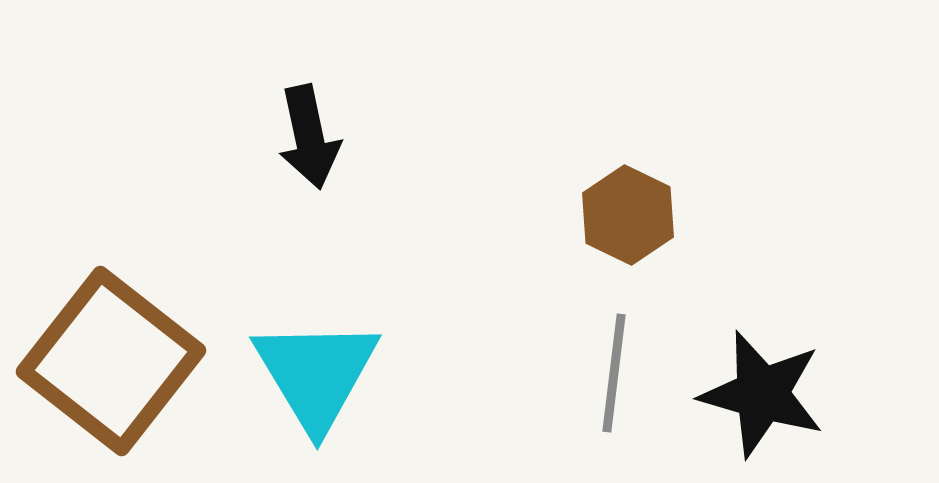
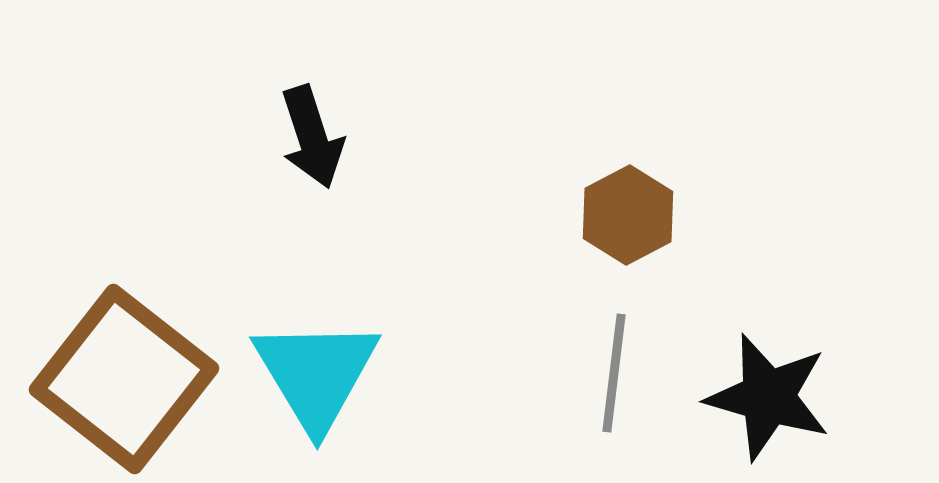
black arrow: moved 3 px right; rotated 6 degrees counterclockwise
brown hexagon: rotated 6 degrees clockwise
brown square: moved 13 px right, 18 px down
black star: moved 6 px right, 3 px down
